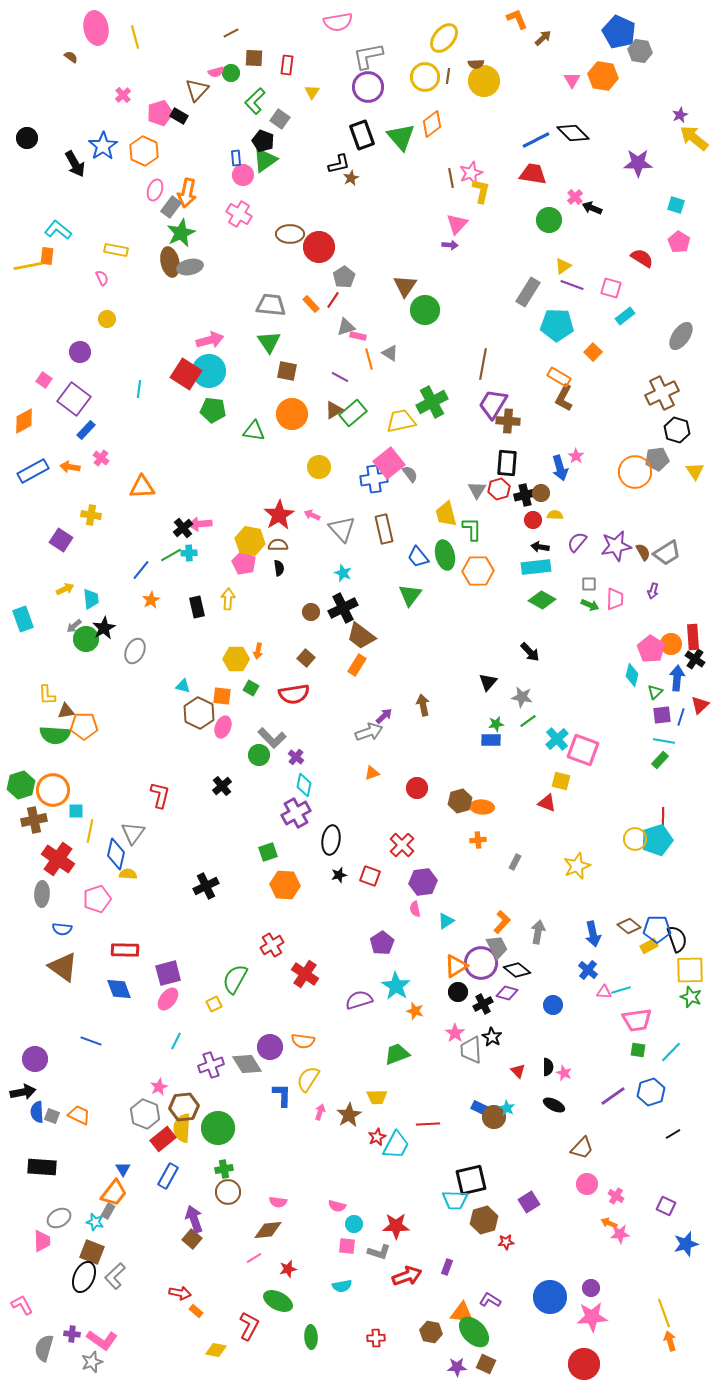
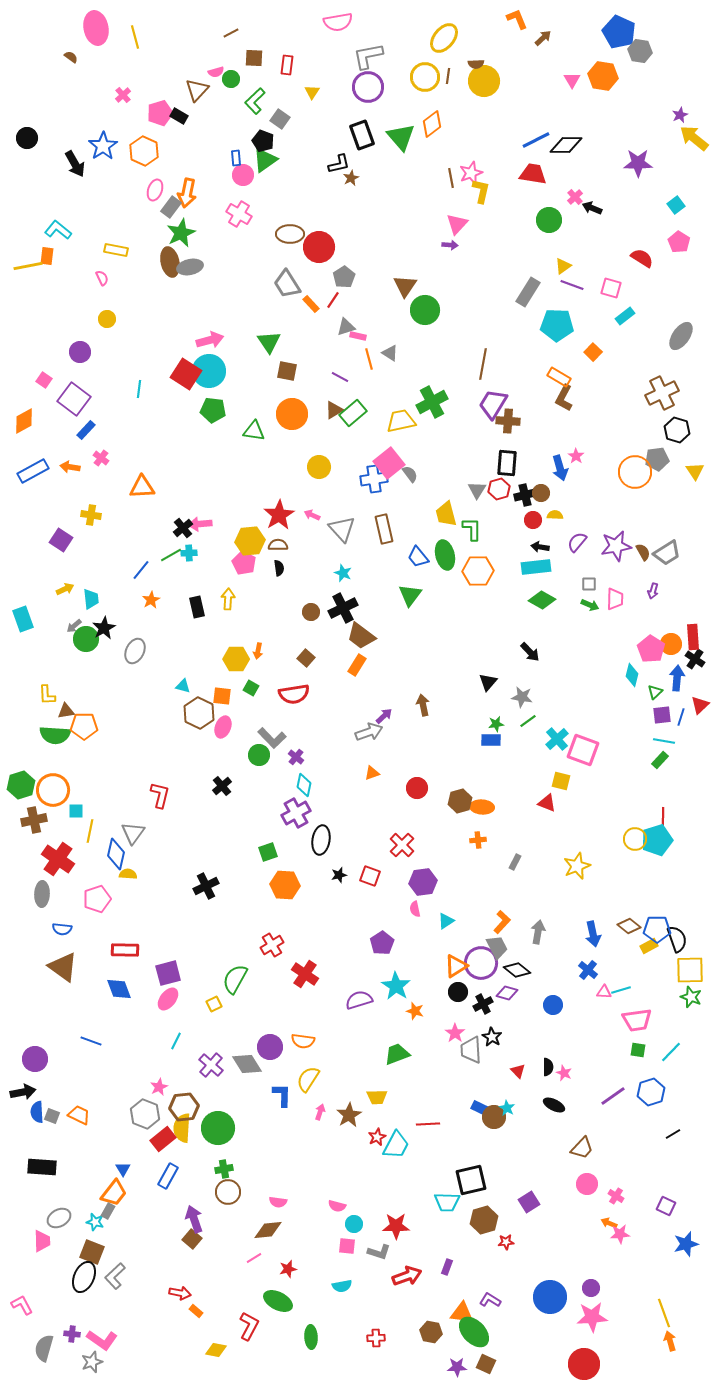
green circle at (231, 73): moved 6 px down
black diamond at (573, 133): moved 7 px left, 12 px down; rotated 44 degrees counterclockwise
cyan square at (676, 205): rotated 36 degrees clockwise
gray trapezoid at (271, 305): moved 16 px right, 21 px up; rotated 128 degrees counterclockwise
yellow hexagon at (250, 541): rotated 16 degrees counterclockwise
black ellipse at (331, 840): moved 10 px left
purple cross at (211, 1065): rotated 30 degrees counterclockwise
cyan trapezoid at (455, 1200): moved 8 px left, 2 px down
